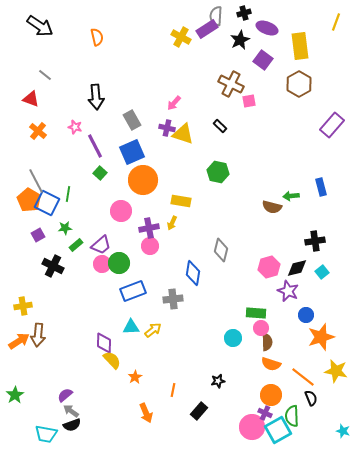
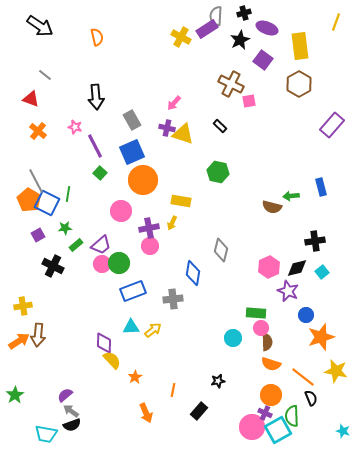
pink hexagon at (269, 267): rotated 10 degrees counterclockwise
